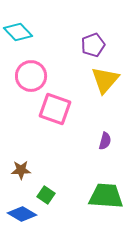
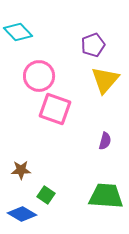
pink circle: moved 8 px right
